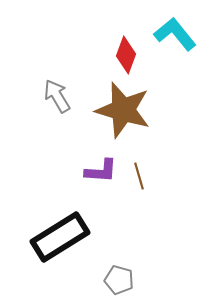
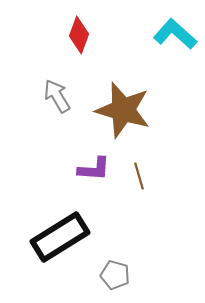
cyan L-shape: rotated 9 degrees counterclockwise
red diamond: moved 47 px left, 20 px up
purple L-shape: moved 7 px left, 2 px up
gray pentagon: moved 4 px left, 5 px up
